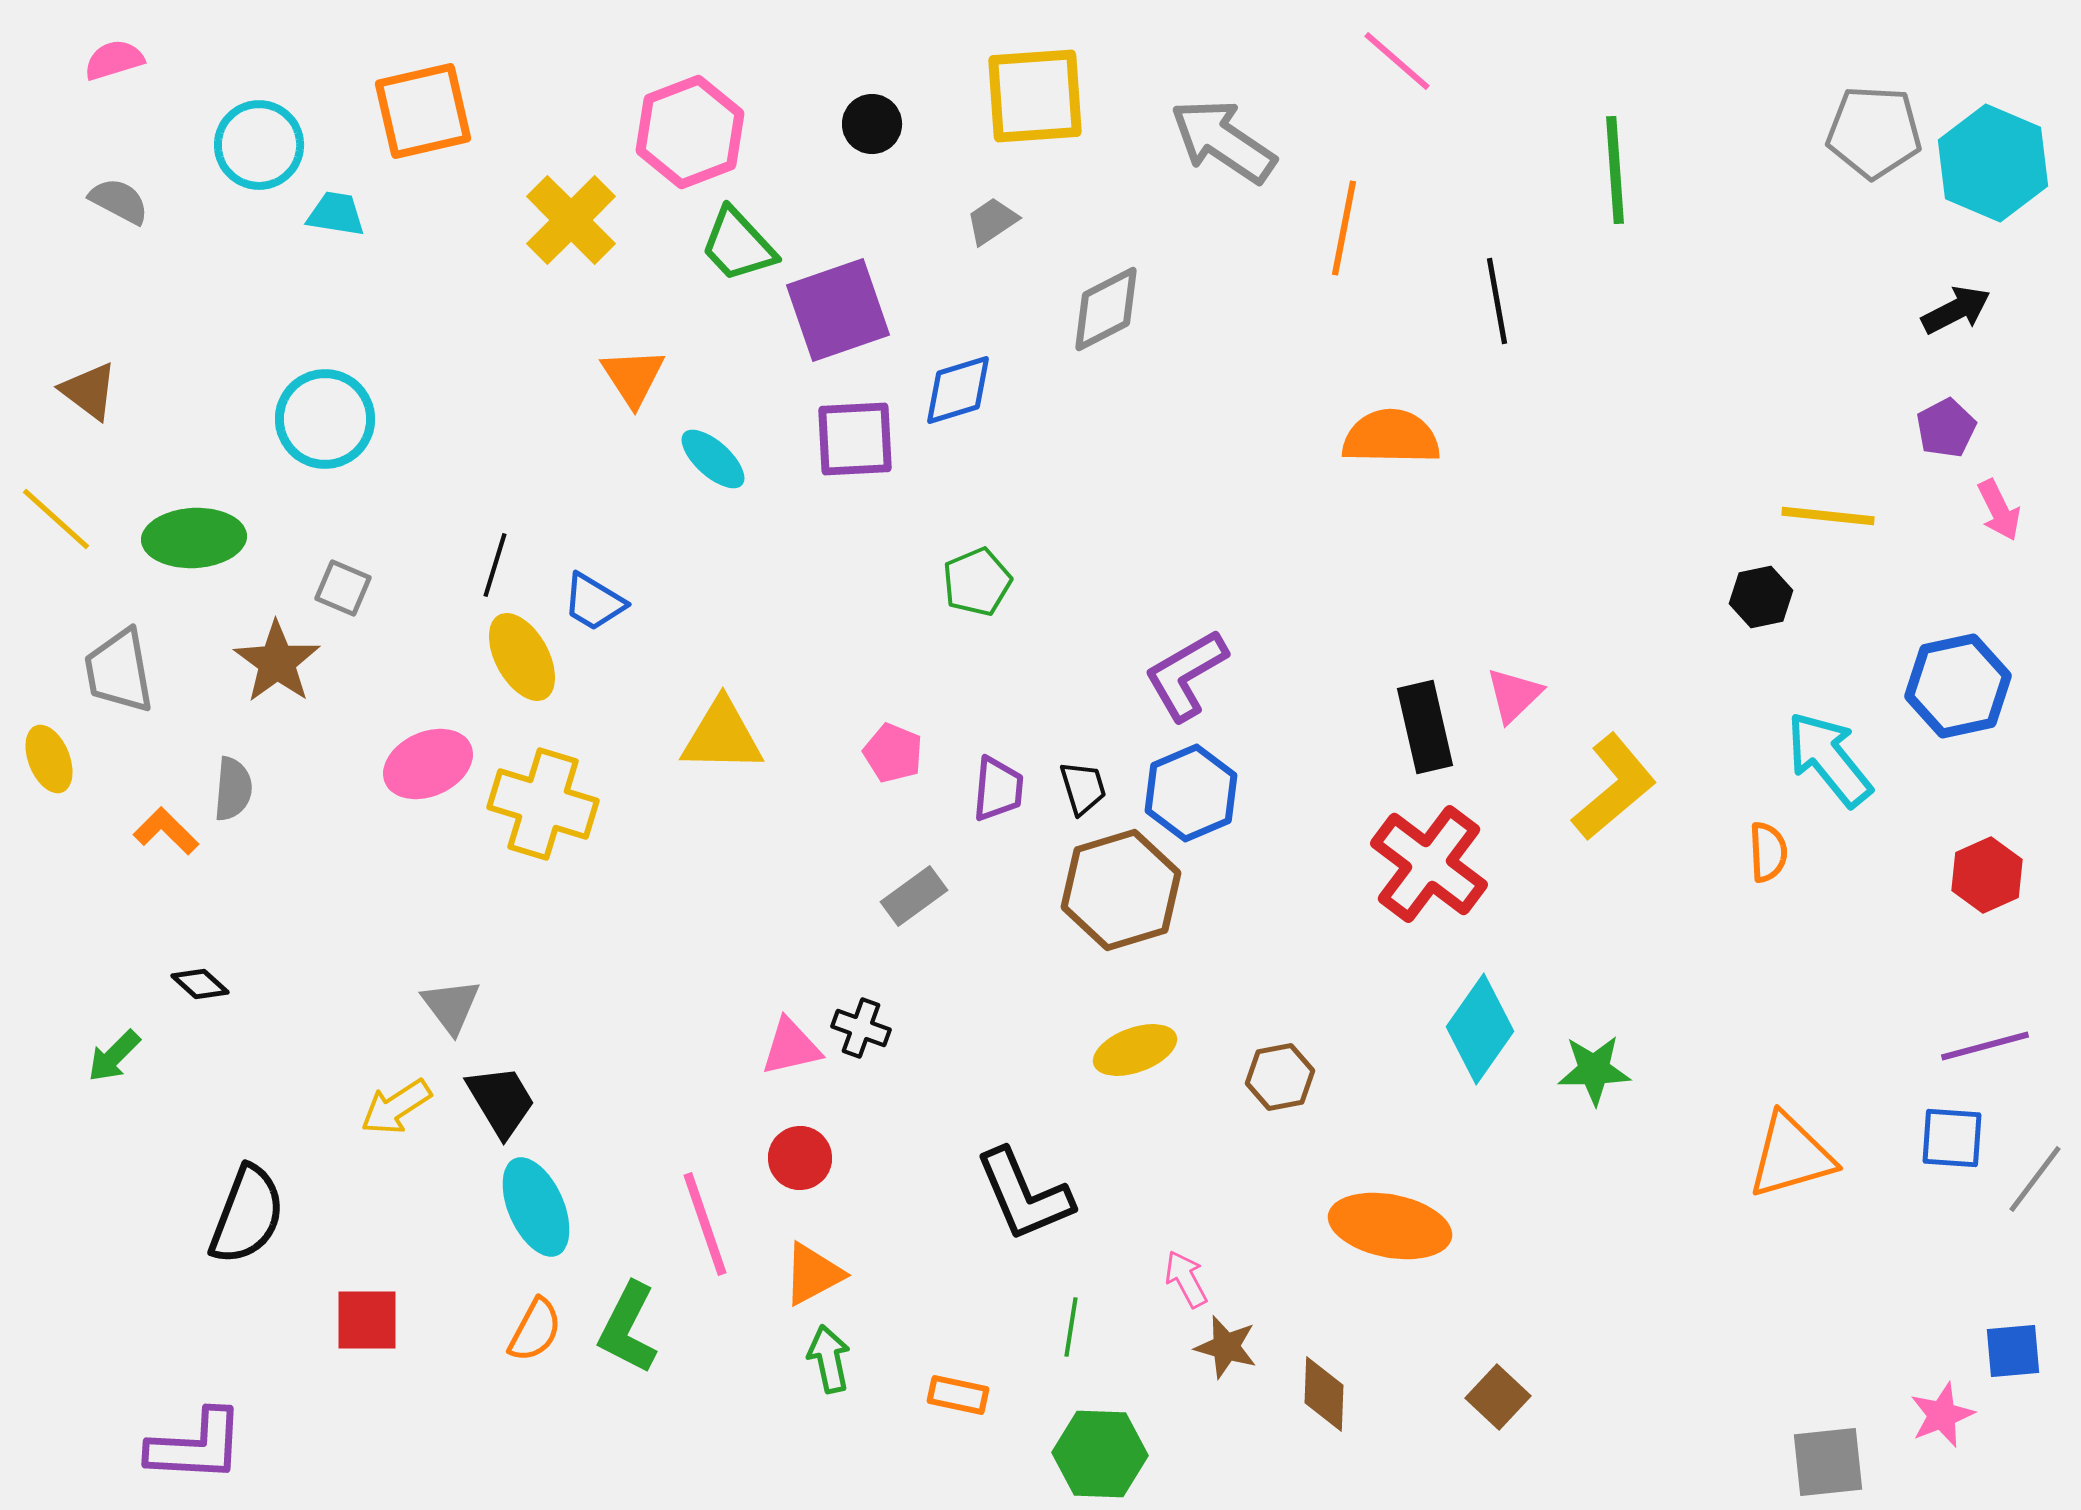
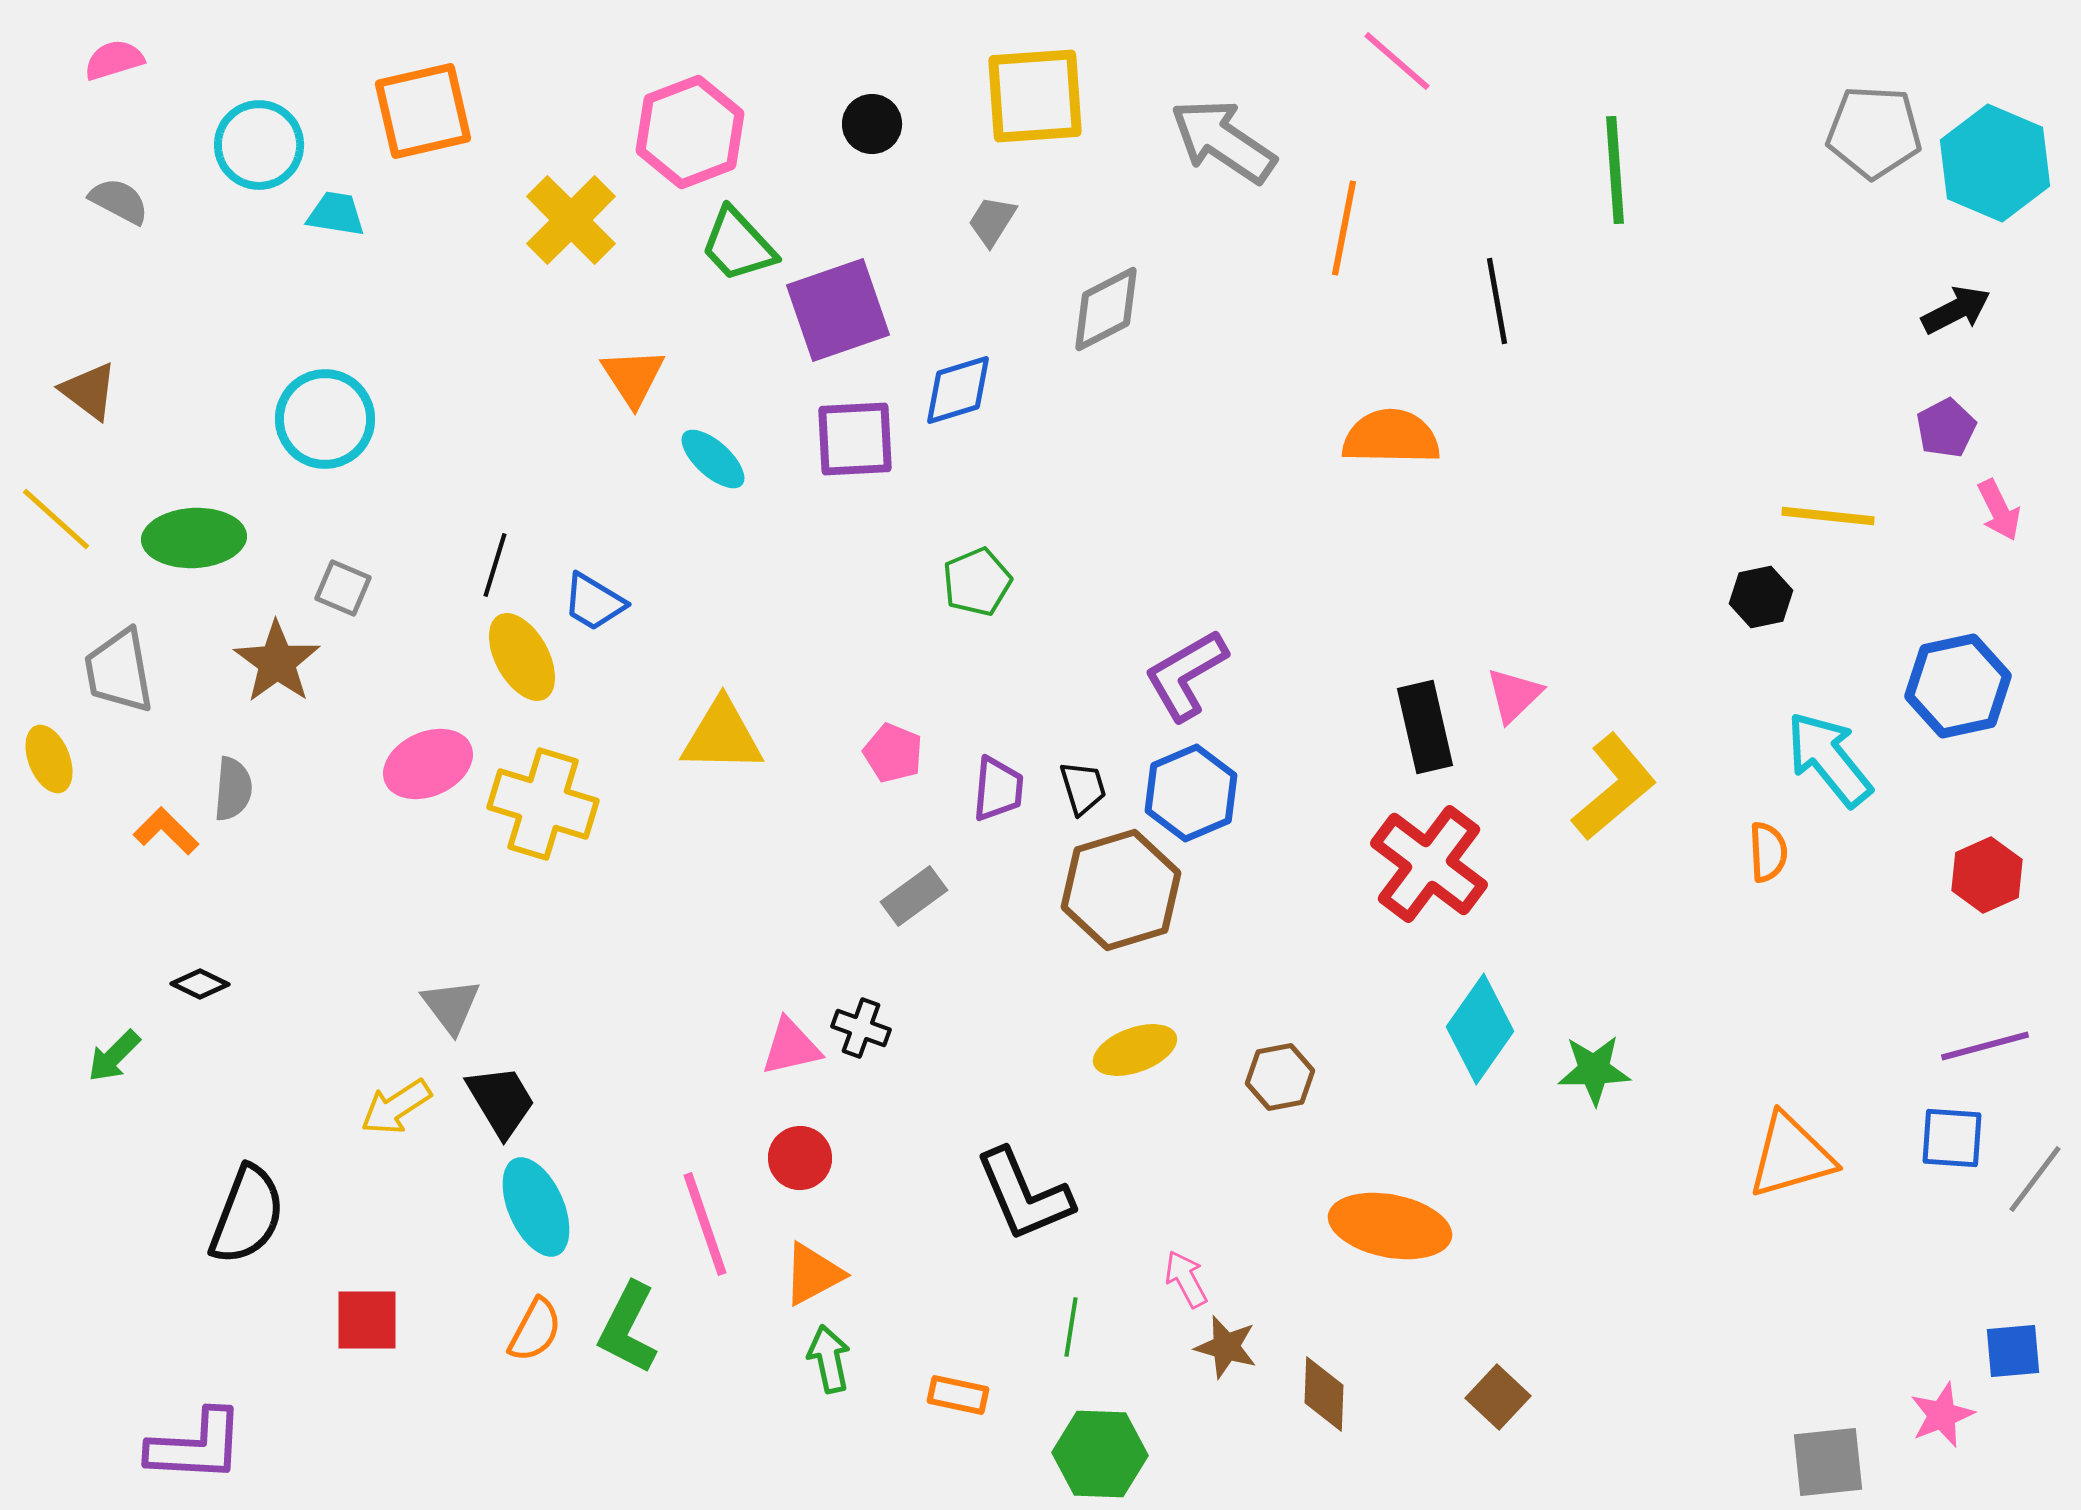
cyan hexagon at (1993, 163): moved 2 px right
gray trapezoid at (992, 221): rotated 24 degrees counterclockwise
black diamond at (200, 984): rotated 16 degrees counterclockwise
